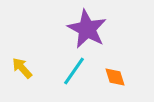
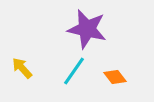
purple star: rotated 15 degrees counterclockwise
orange diamond: rotated 20 degrees counterclockwise
